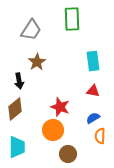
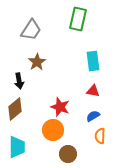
green rectangle: moved 6 px right; rotated 15 degrees clockwise
blue semicircle: moved 2 px up
